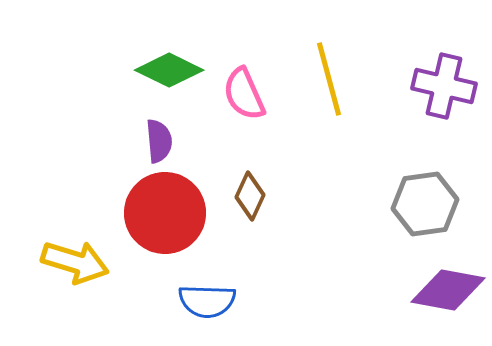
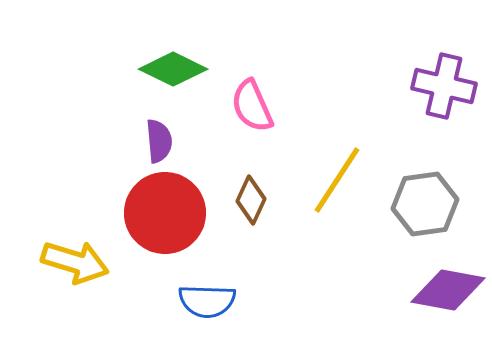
green diamond: moved 4 px right, 1 px up
yellow line: moved 8 px right, 101 px down; rotated 48 degrees clockwise
pink semicircle: moved 8 px right, 12 px down
brown diamond: moved 1 px right, 4 px down
